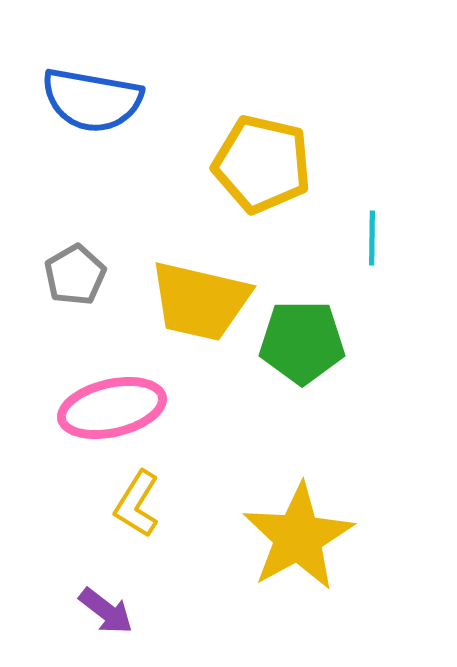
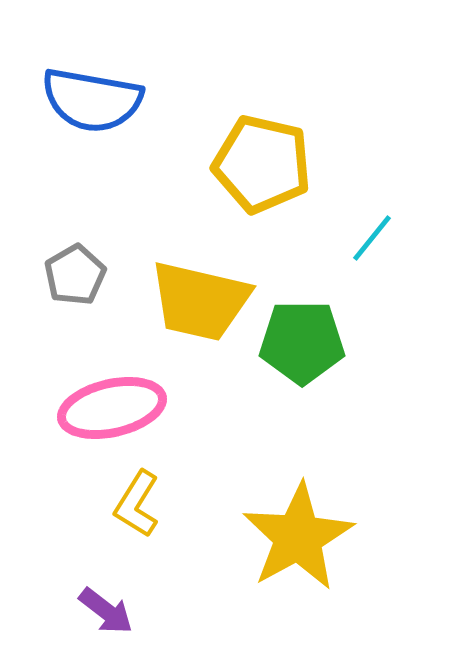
cyan line: rotated 38 degrees clockwise
